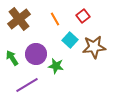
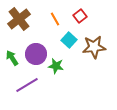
red square: moved 3 px left
cyan square: moved 1 px left
